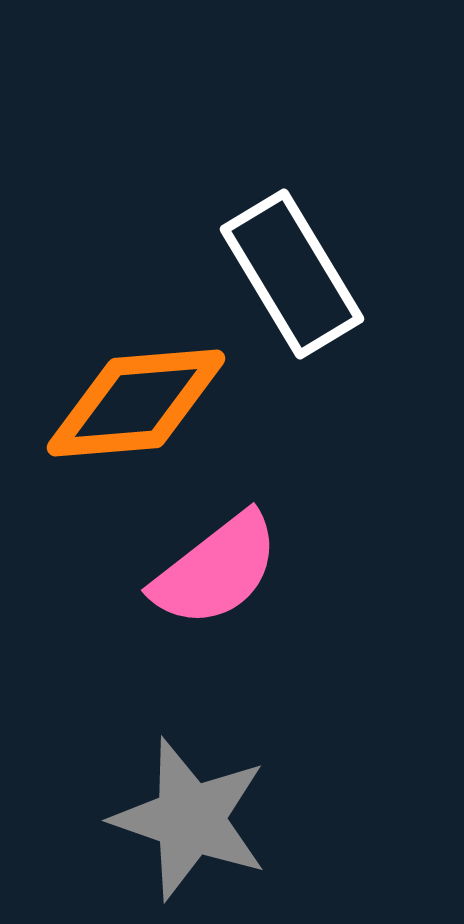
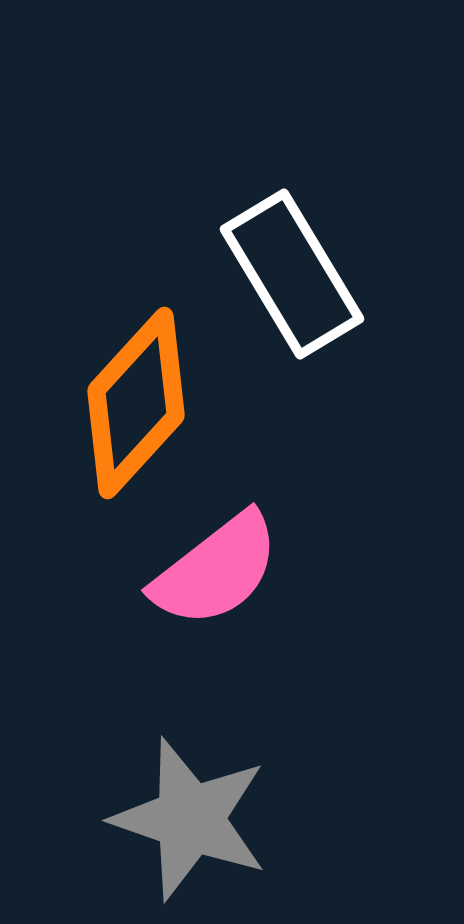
orange diamond: rotated 43 degrees counterclockwise
